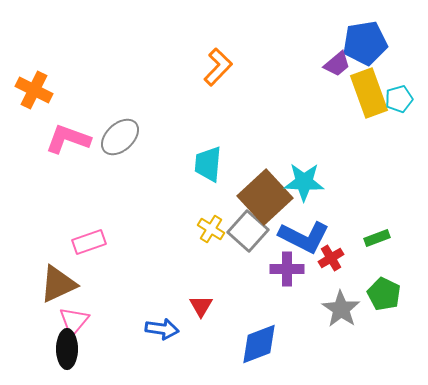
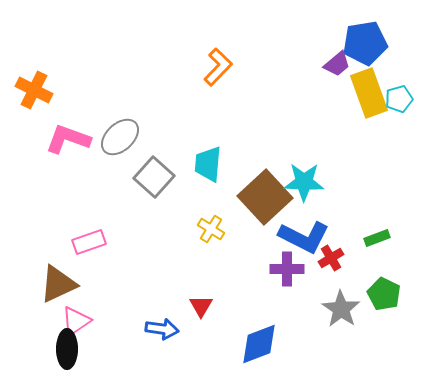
gray square: moved 94 px left, 54 px up
pink triangle: moved 2 px right; rotated 16 degrees clockwise
